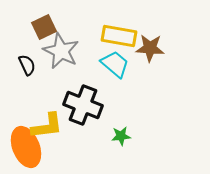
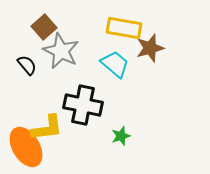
brown square: rotated 15 degrees counterclockwise
yellow rectangle: moved 5 px right, 8 px up
brown star: rotated 20 degrees counterclockwise
black semicircle: rotated 15 degrees counterclockwise
black cross: rotated 9 degrees counterclockwise
yellow L-shape: moved 2 px down
green star: rotated 12 degrees counterclockwise
orange ellipse: rotated 9 degrees counterclockwise
